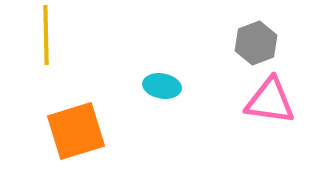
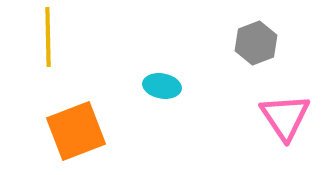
yellow line: moved 2 px right, 2 px down
pink triangle: moved 15 px right, 16 px down; rotated 48 degrees clockwise
orange square: rotated 4 degrees counterclockwise
